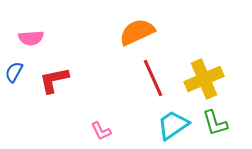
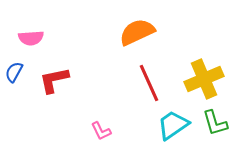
red line: moved 4 px left, 5 px down
